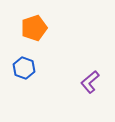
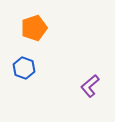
purple L-shape: moved 4 px down
